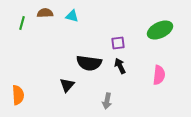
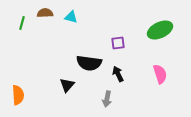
cyan triangle: moved 1 px left, 1 px down
black arrow: moved 2 px left, 8 px down
pink semicircle: moved 1 px right, 1 px up; rotated 24 degrees counterclockwise
gray arrow: moved 2 px up
